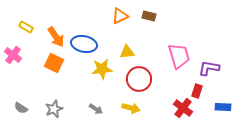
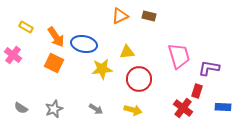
yellow arrow: moved 2 px right, 2 px down
